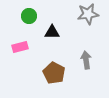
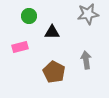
brown pentagon: moved 1 px up
